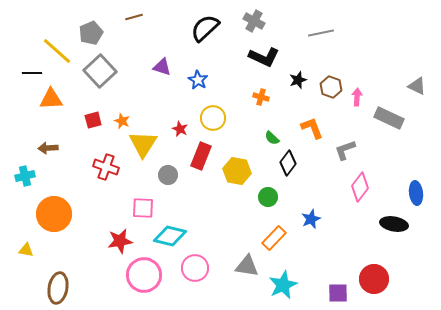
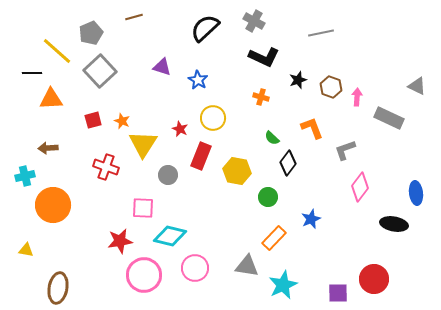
orange circle at (54, 214): moved 1 px left, 9 px up
